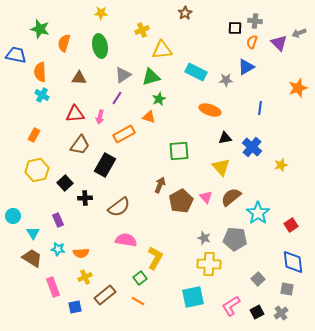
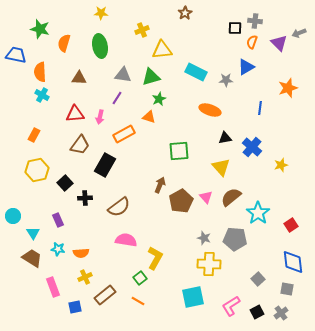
gray triangle at (123, 75): rotated 42 degrees clockwise
orange star at (298, 88): moved 10 px left
